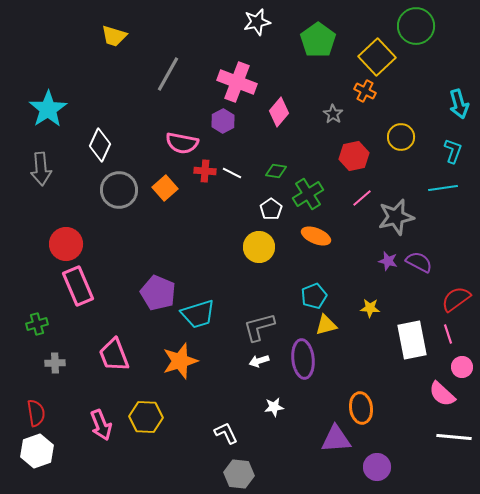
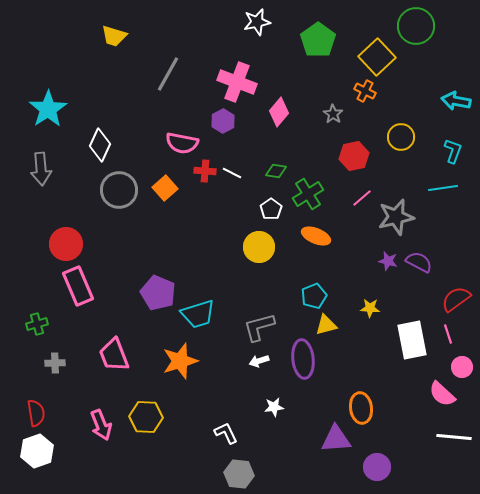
cyan arrow at (459, 104): moved 3 px left, 3 px up; rotated 116 degrees clockwise
